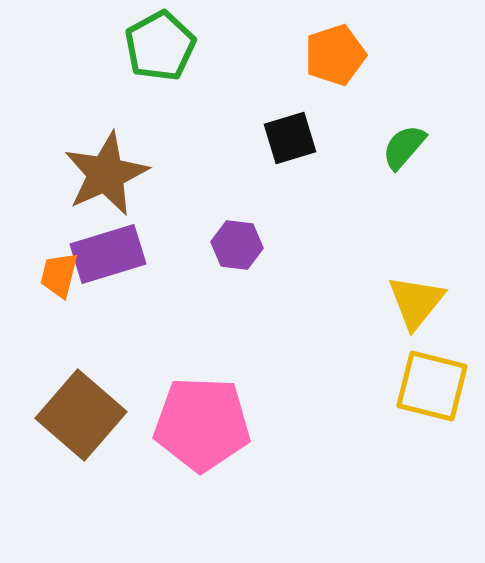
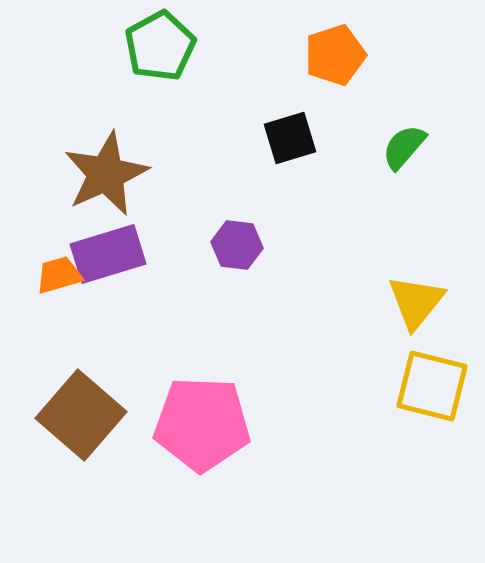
orange trapezoid: rotated 60 degrees clockwise
